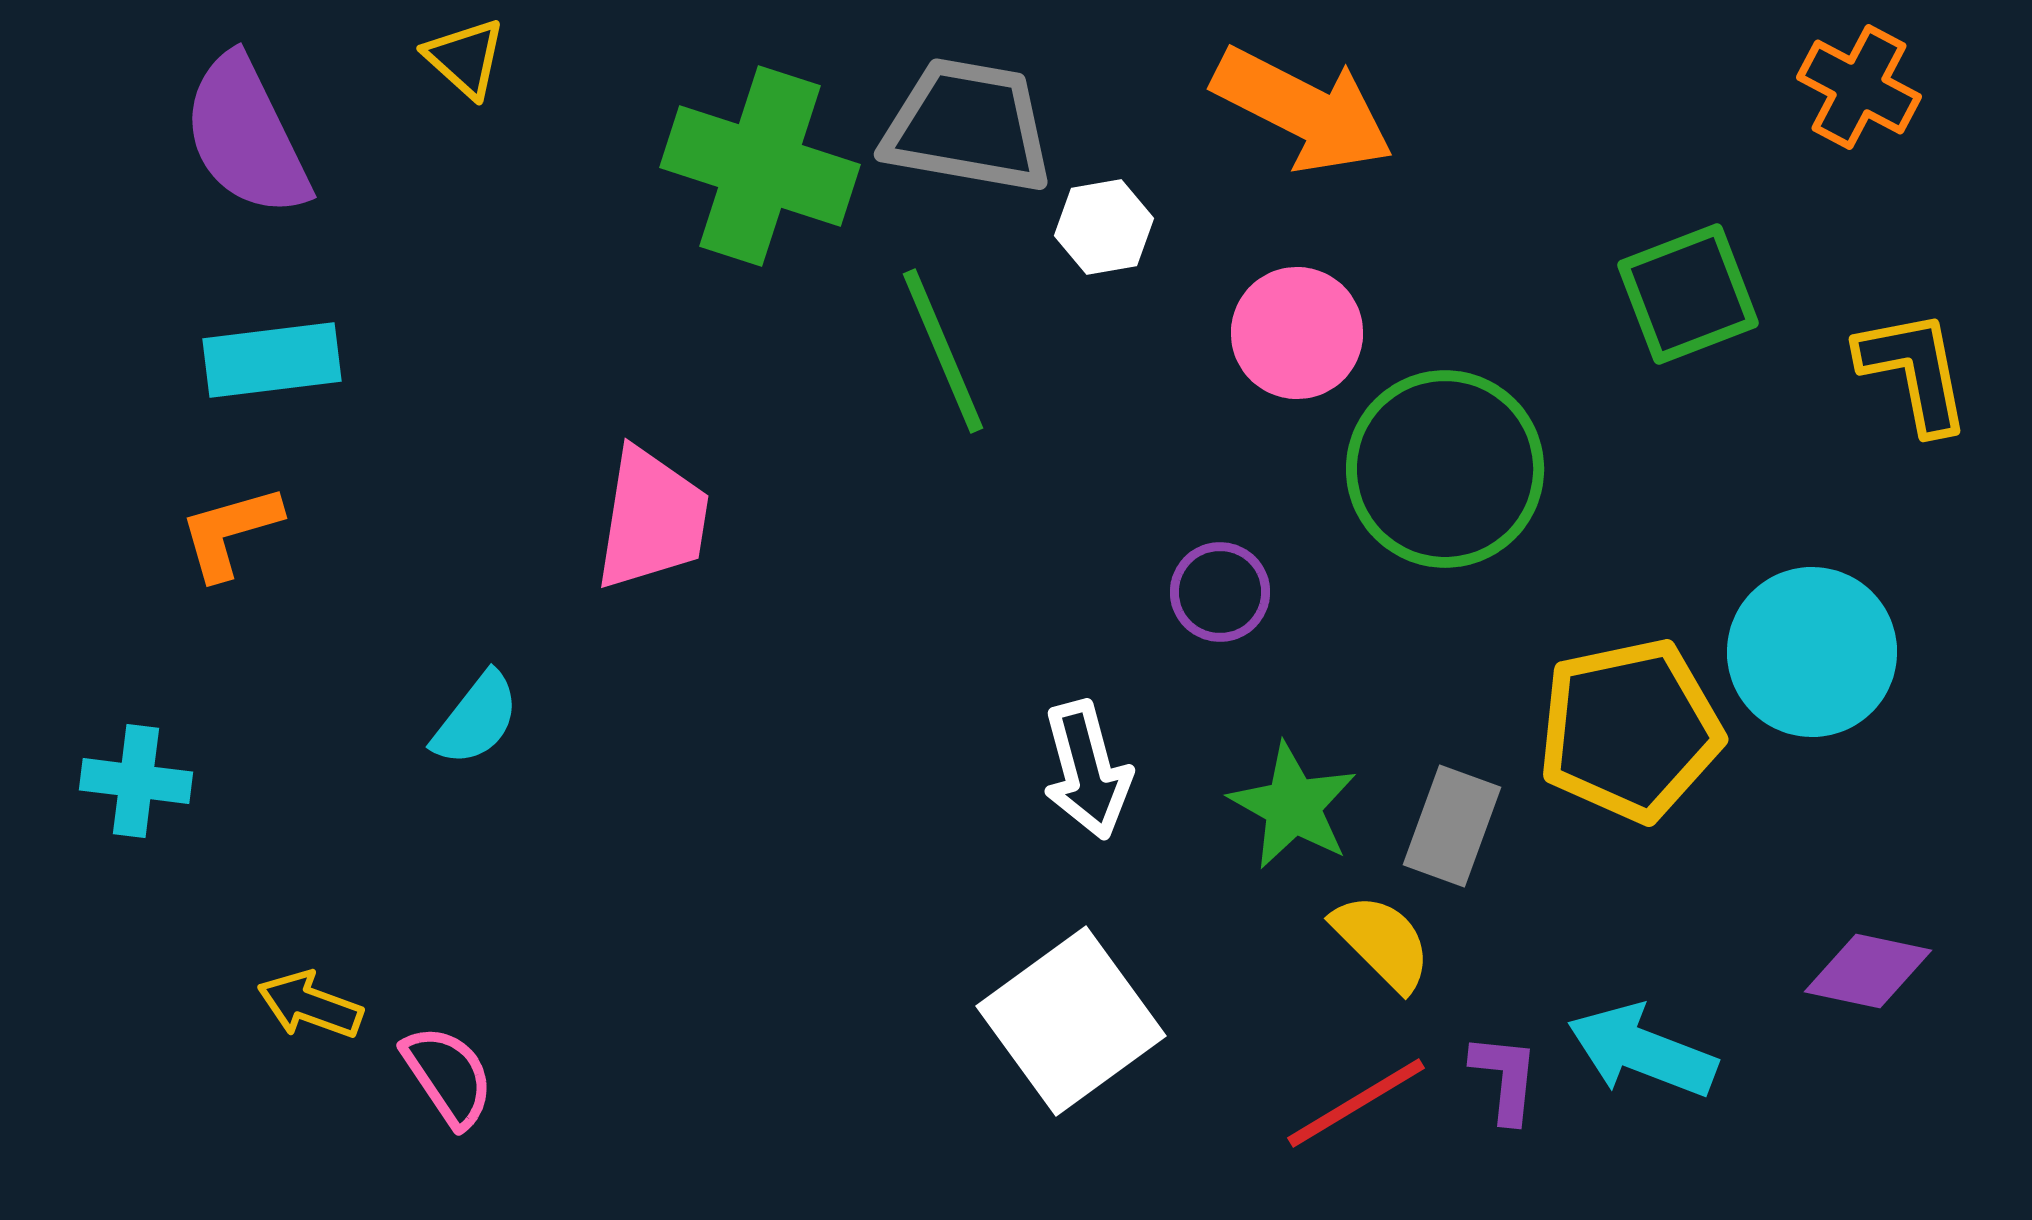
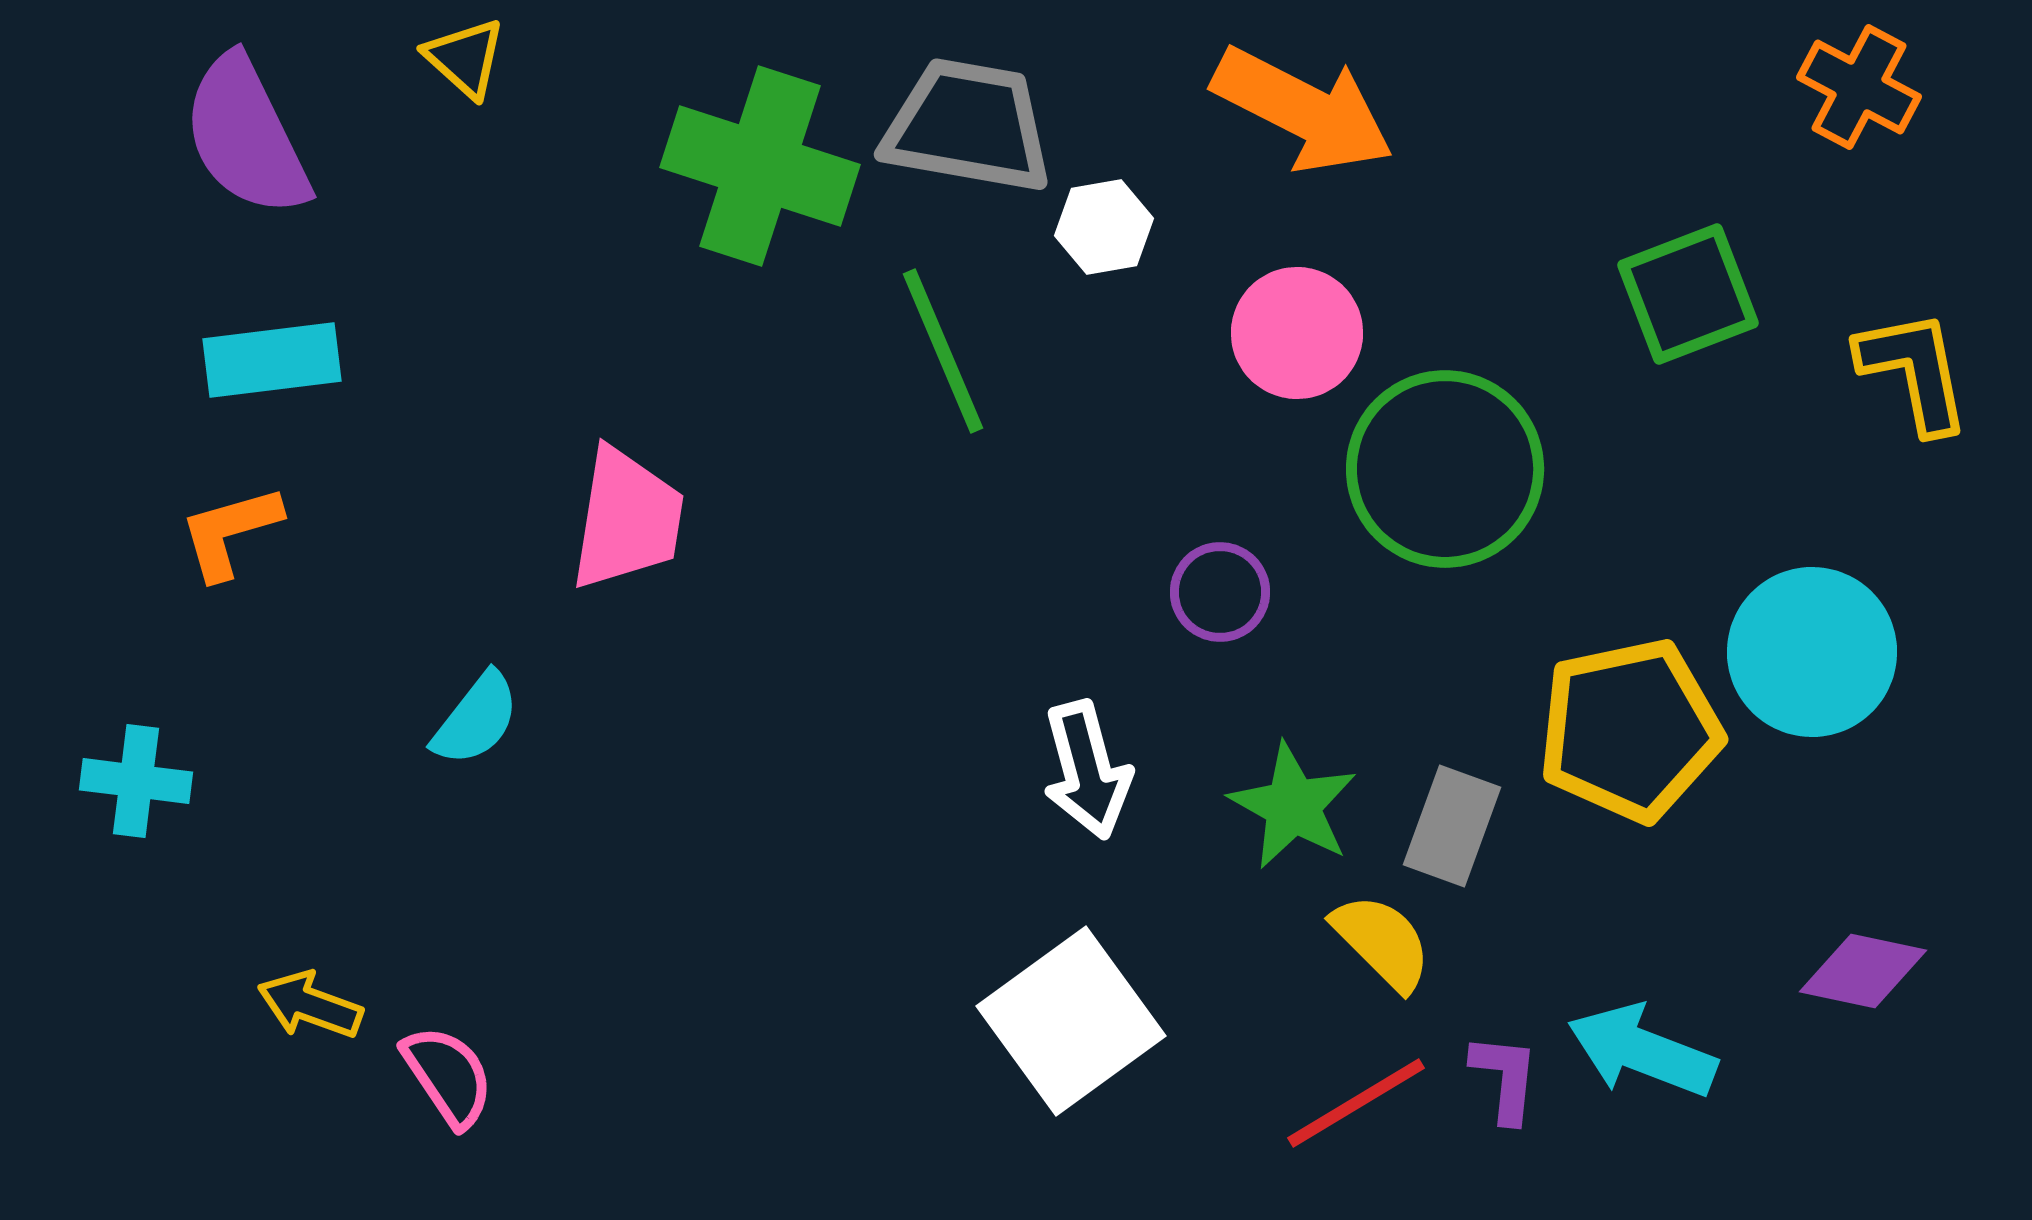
pink trapezoid: moved 25 px left
purple diamond: moved 5 px left
